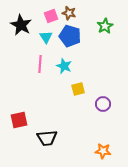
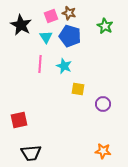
green star: rotated 14 degrees counterclockwise
yellow square: rotated 24 degrees clockwise
black trapezoid: moved 16 px left, 15 px down
